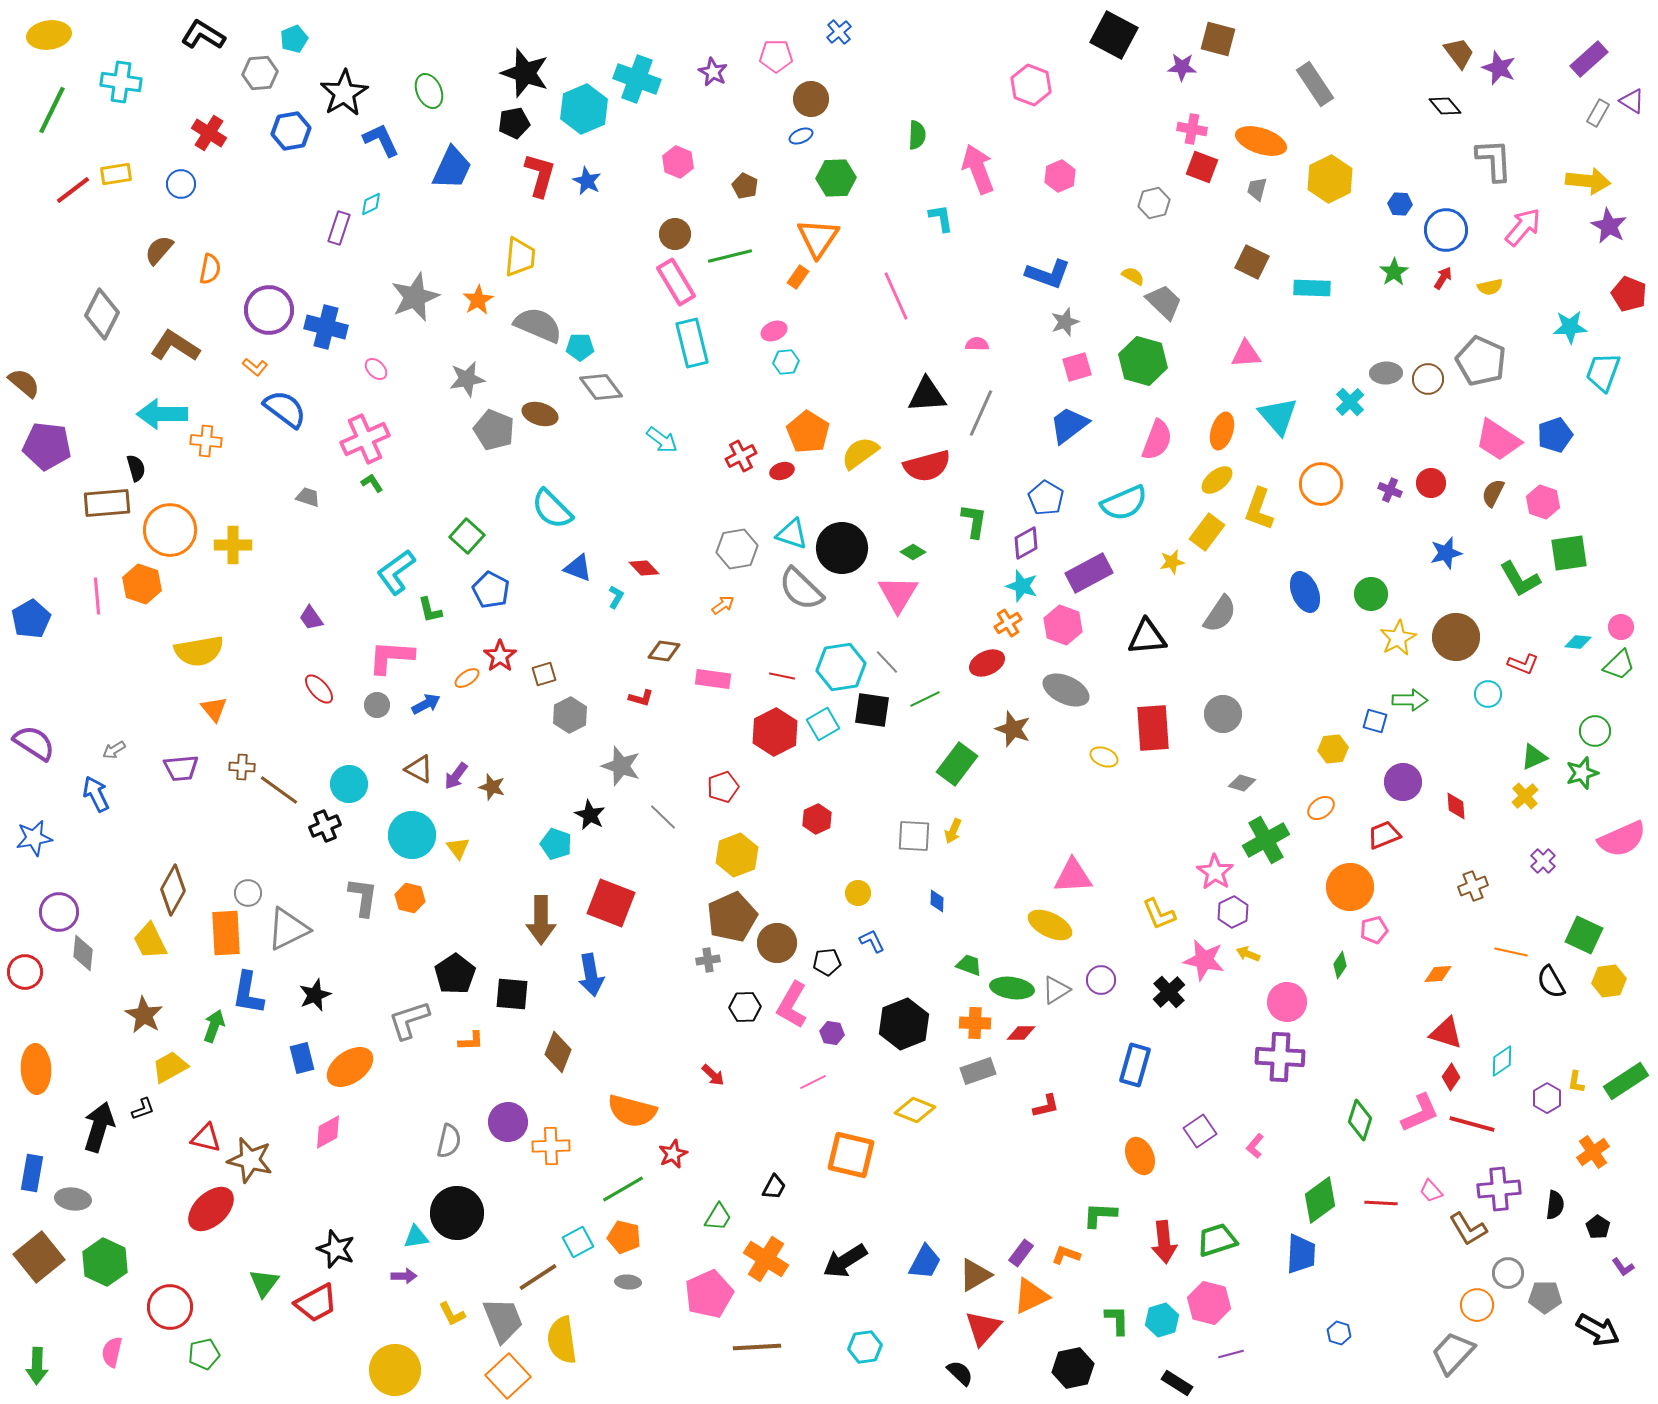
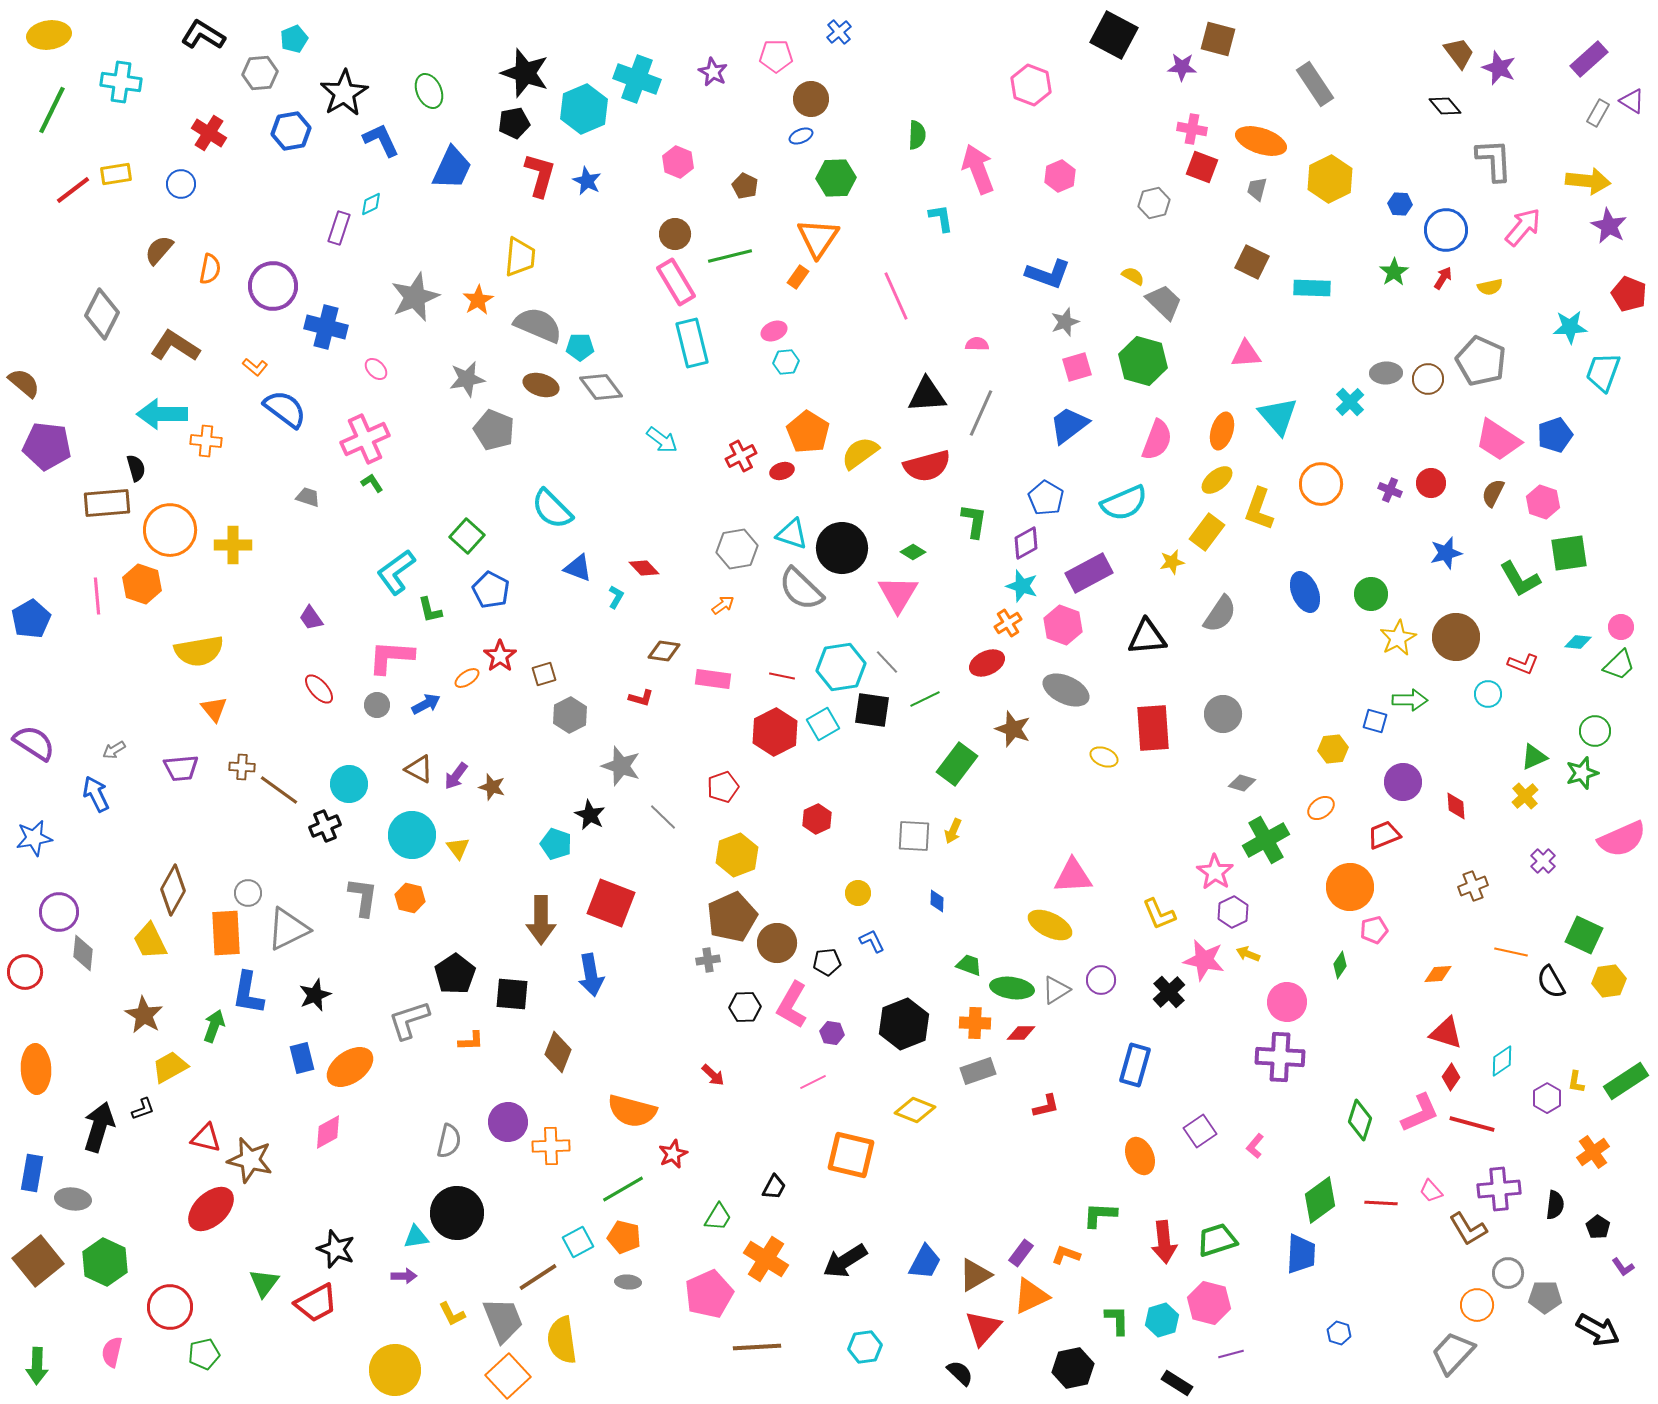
purple circle at (269, 310): moved 4 px right, 24 px up
brown ellipse at (540, 414): moved 1 px right, 29 px up
brown square at (39, 1257): moved 1 px left, 4 px down
